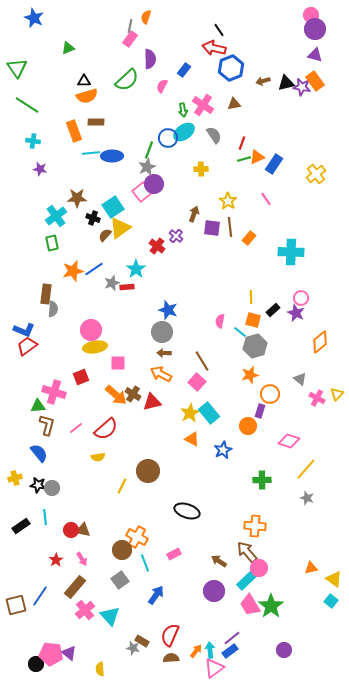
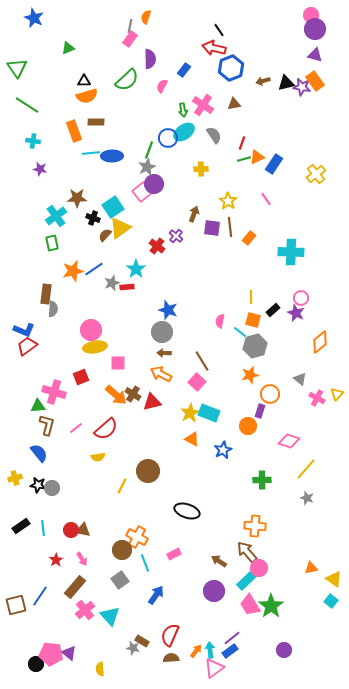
cyan rectangle at (209, 413): rotated 30 degrees counterclockwise
cyan line at (45, 517): moved 2 px left, 11 px down
